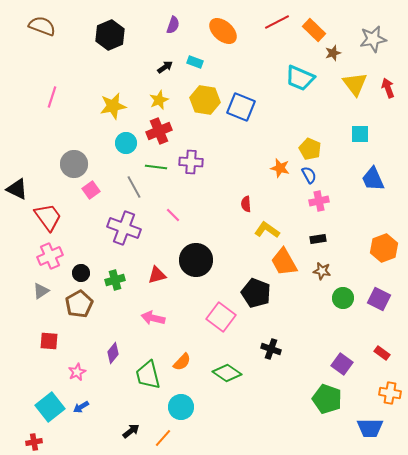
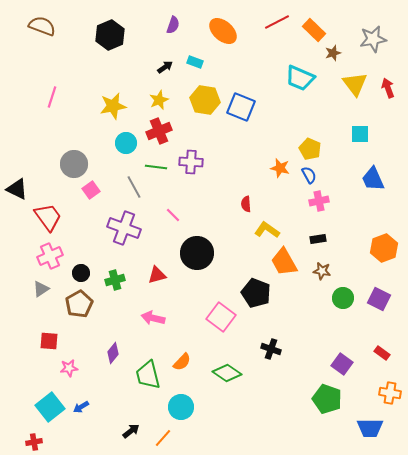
black circle at (196, 260): moved 1 px right, 7 px up
gray triangle at (41, 291): moved 2 px up
pink star at (77, 372): moved 8 px left, 4 px up; rotated 18 degrees clockwise
